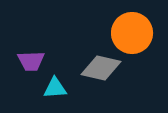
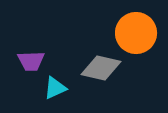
orange circle: moved 4 px right
cyan triangle: rotated 20 degrees counterclockwise
